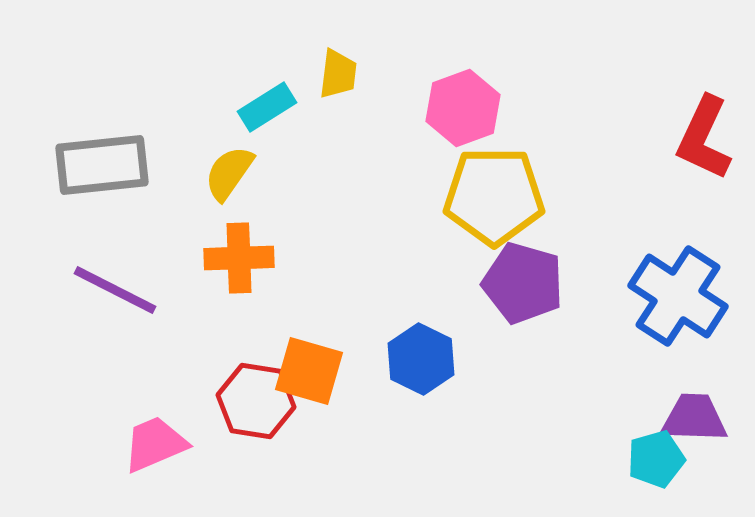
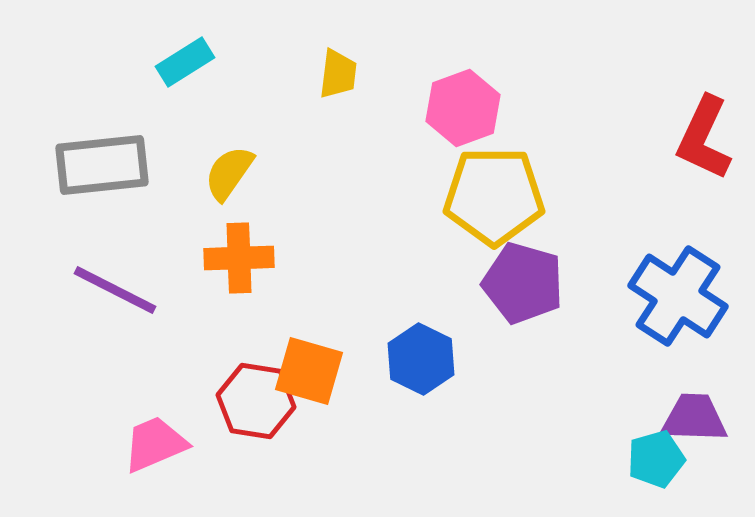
cyan rectangle: moved 82 px left, 45 px up
